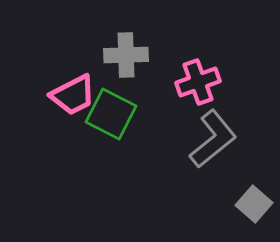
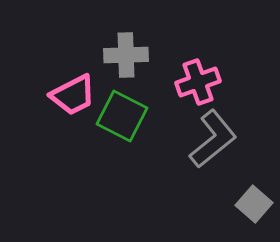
green square: moved 11 px right, 2 px down
